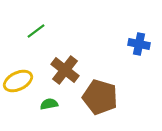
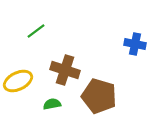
blue cross: moved 4 px left
brown cross: rotated 20 degrees counterclockwise
brown pentagon: moved 1 px left, 1 px up
green semicircle: moved 3 px right
